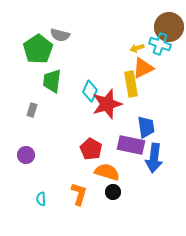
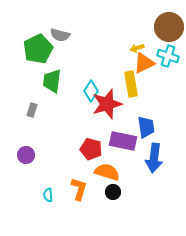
cyan cross: moved 8 px right, 12 px down
green pentagon: rotated 8 degrees clockwise
orange triangle: moved 1 px right, 5 px up
cyan diamond: moved 1 px right; rotated 10 degrees clockwise
purple rectangle: moved 8 px left, 4 px up
red pentagon: rotated 15 degrees counterclockwise
orange L-shape: moved 5 px up
cyan semicircle: moved 7 px right, 4 px up
